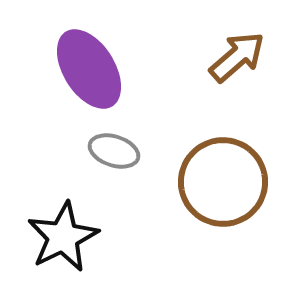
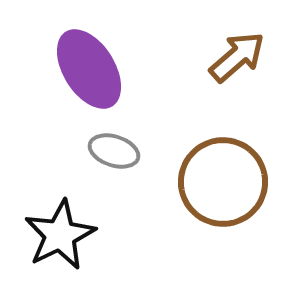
black star: moved 3 px left, 2 px up
